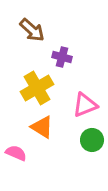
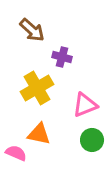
orange triangle: moved 3 px left, 7 px down; rotated 20 degrees counterclockwise
